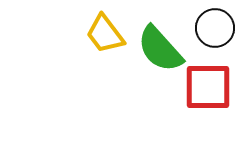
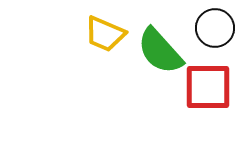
yellow trapezoid: rotated 30 degrees counterclockwise
green semicircle: moved 2 px down
